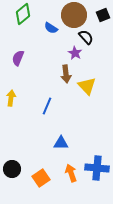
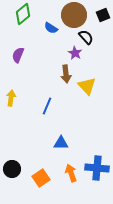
purple semicircle: moved 3 px up
